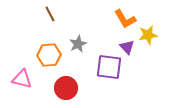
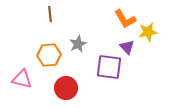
brown line: rotated 21 degrees clockwise
yellow star: moved 3 px up
